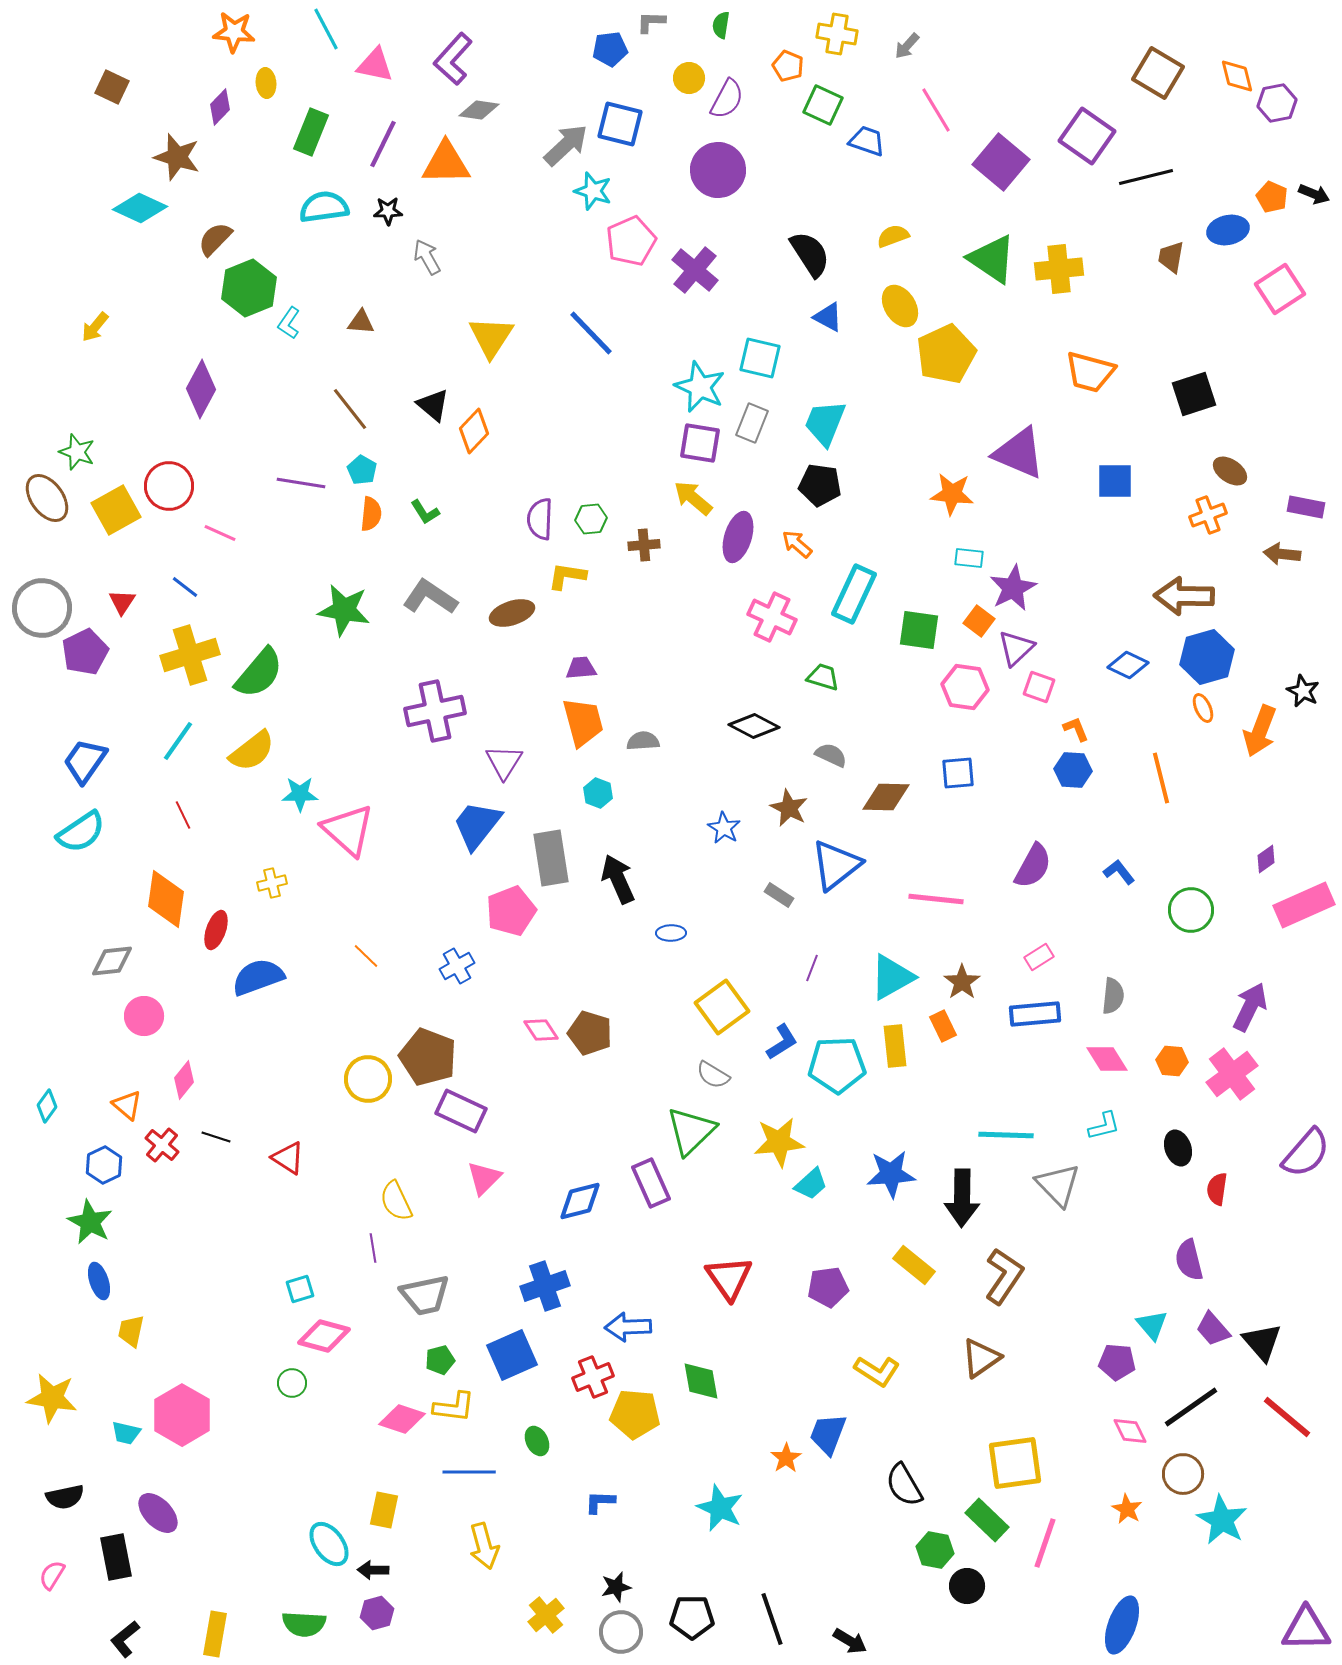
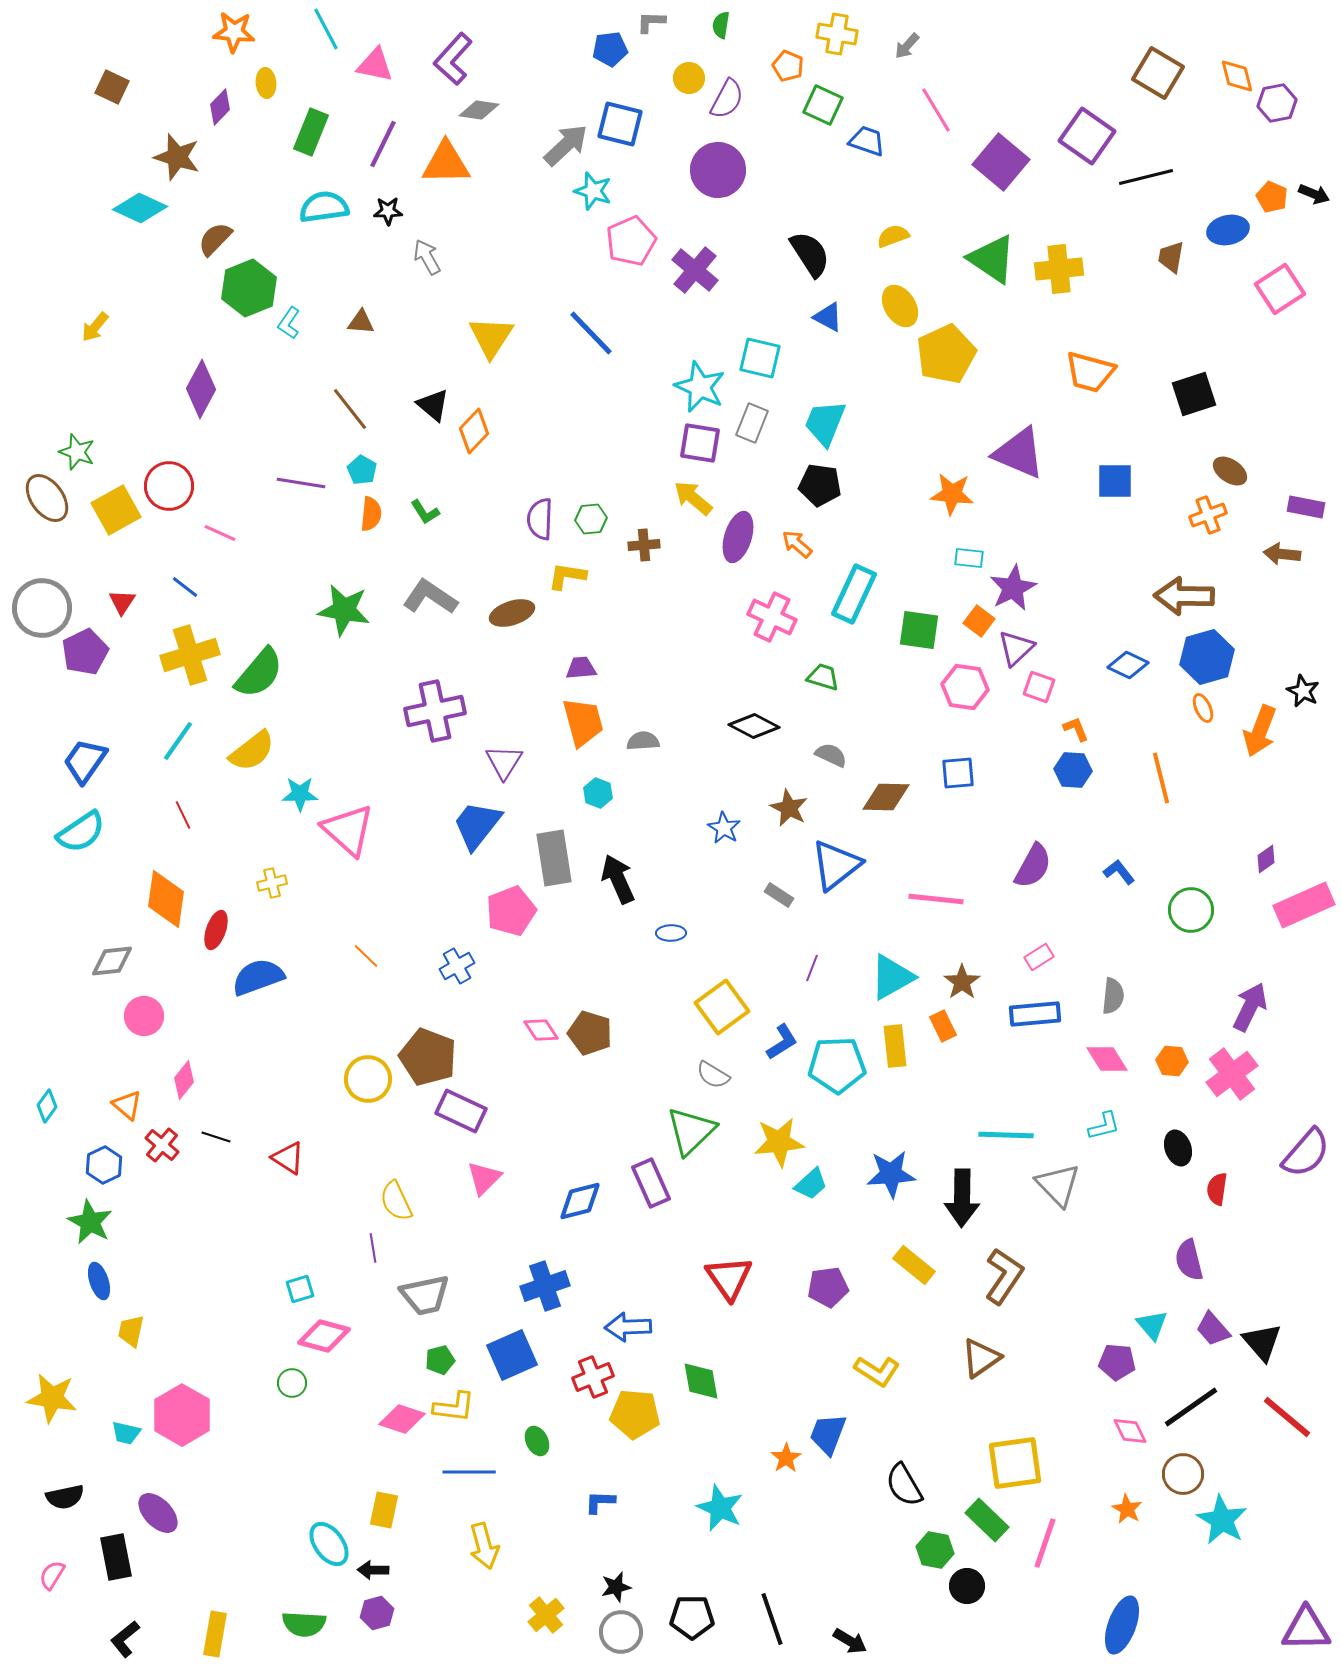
gray rectangle at (551, 858): moved 3 px right
